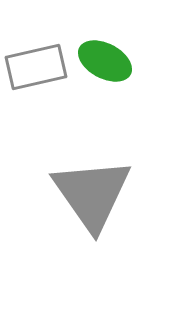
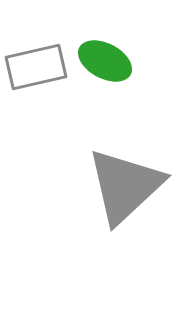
gray triangle: moved 33 px right, 8 px up; rotated 22 degrees clockwise
